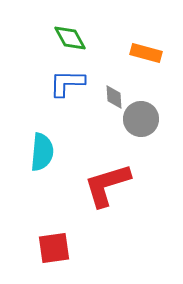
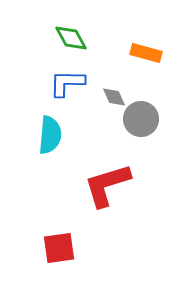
green diamond: moved 1 px right
gray diamond: rotated 20 degrees counterclockwise
cyan semicircle: moved 8 px right, 17 px up
red square: moved 5 px right
